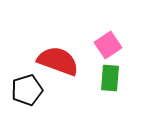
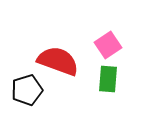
green rectangle: moved 2 px left, 1 px down
